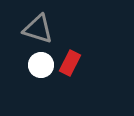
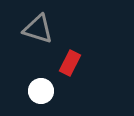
white circle: moved 26 px down
